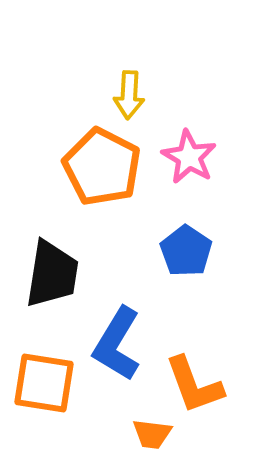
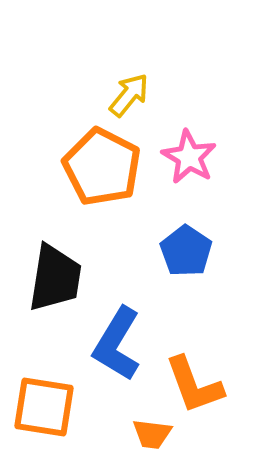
yellow arrow: rotated 144 degrees counterclockwise
black trapezoid: moved 3 px right, 4 px down
orange square: moved 24 px down
